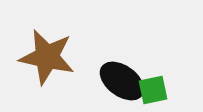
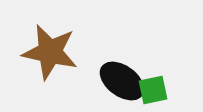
brown star: moved 3 px right, 5 px up
